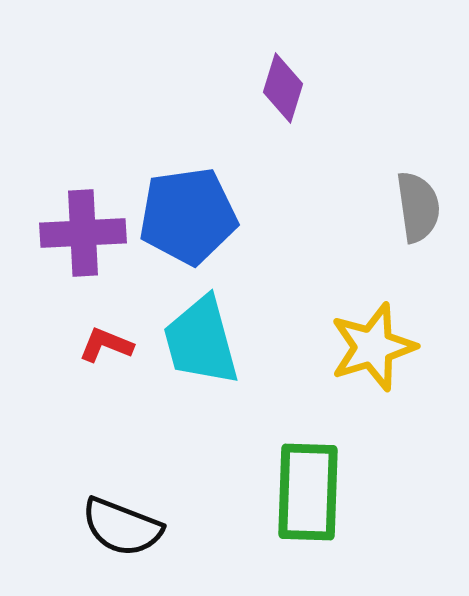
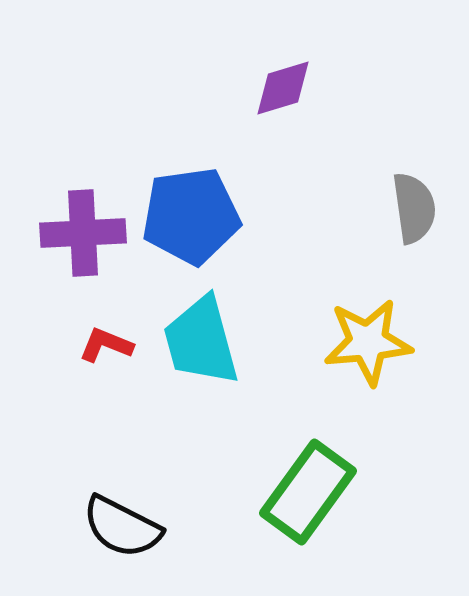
purple diamond: rotated 56 degrees clockwise
gray semicircle: moved 4 px left, 1 px down
blue pentagon: moved 3 px right
yellow star: moved 5 px left, 5 px up; rotated 12 degrees clockwise
green rectangle: rotated 34 degrees clockwise
black semicircle: rotated 6 degrees clockwise
